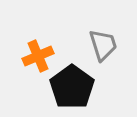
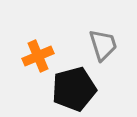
black pentagon: moved 2 px right, 2 px down; rotated 21 degrees clockwise
